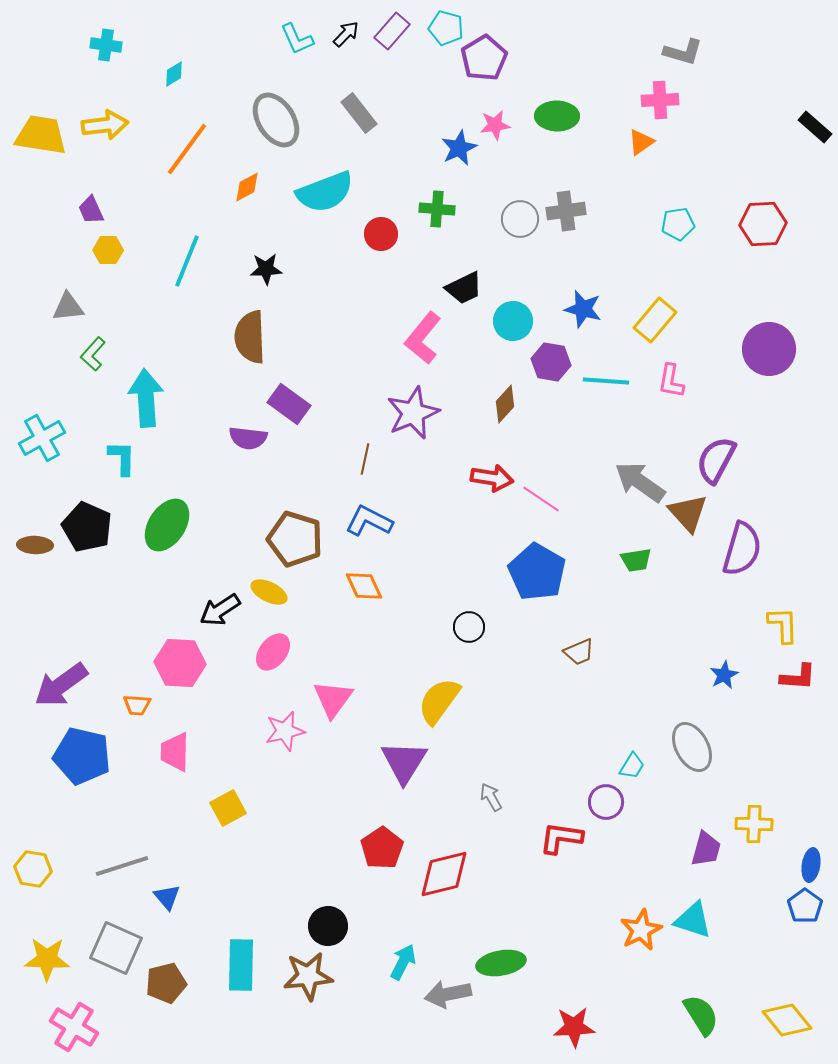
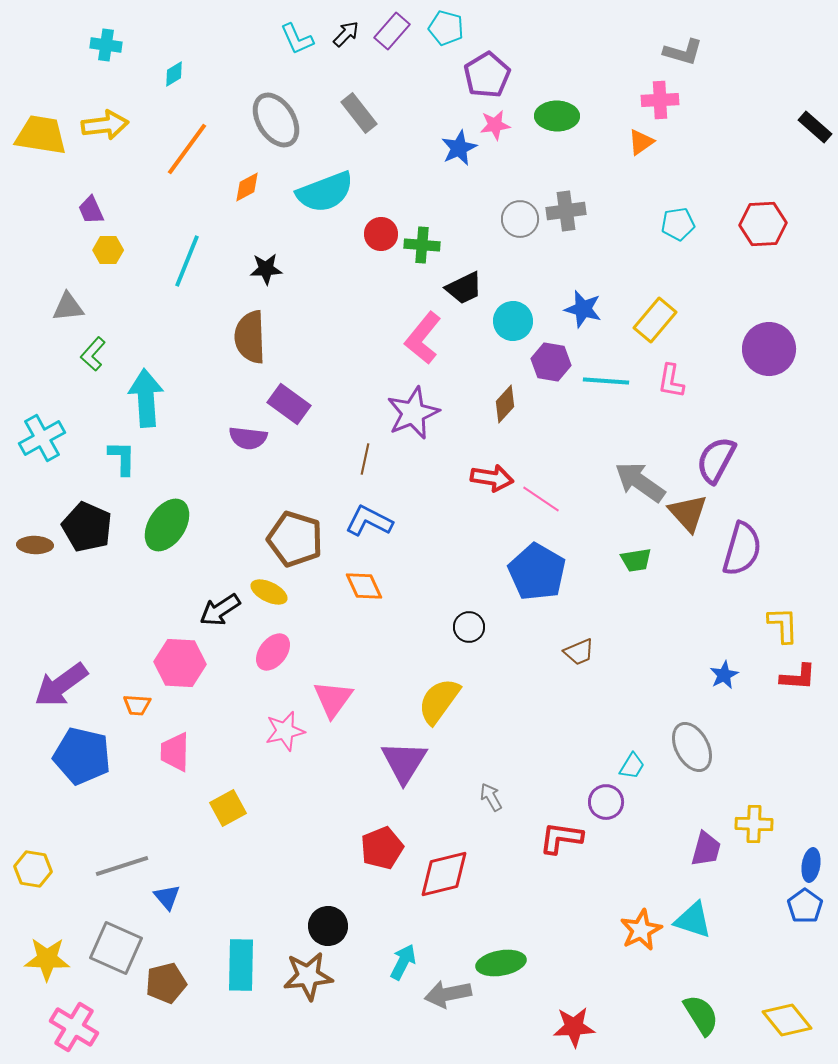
purple pentagon at (484, 58): moved 3 px right, 17 px down
green cross at (437, 209): moved 15 px left, 36 px down
red pentagon at (382, 848): rotated 12 degrees clockwise
